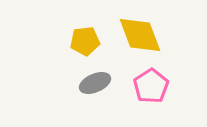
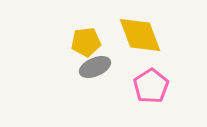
yellow pentagon: moved 1 px right, 1 px down
gray ellipse: moved 16 px up
